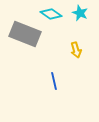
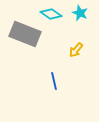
yellow arrow: rotated 56 degrees clockwise
